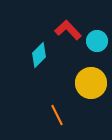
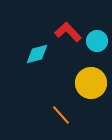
red L-shape: moved 2 px down
cyan diamond: moved 2 px left, 1 px up; rotated 30 degrees clockwise
orange line: moved 4 px right; rotated 15 degrees counterclockwise
